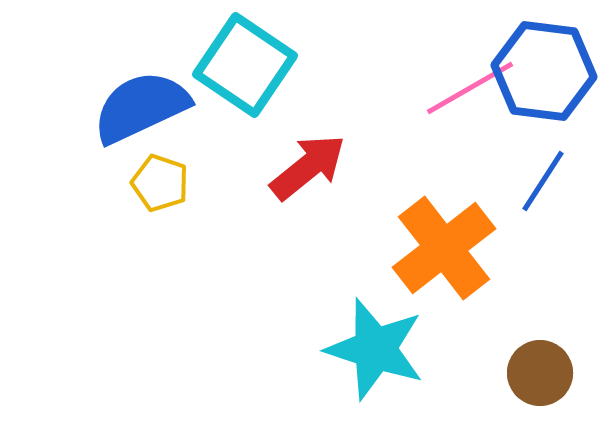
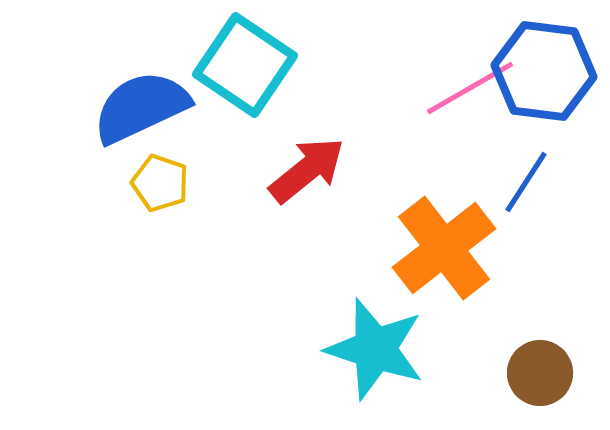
red arrow: moved 1 px left, 3 px down
blue line: moved 17 px left, 1 px down
